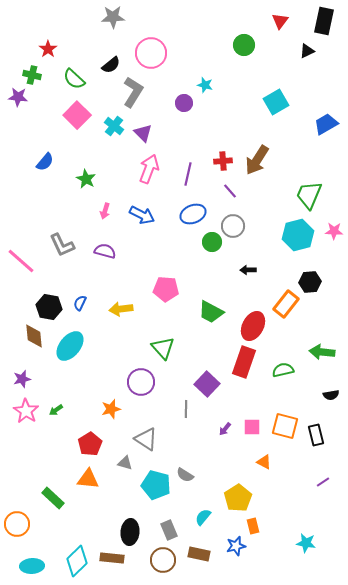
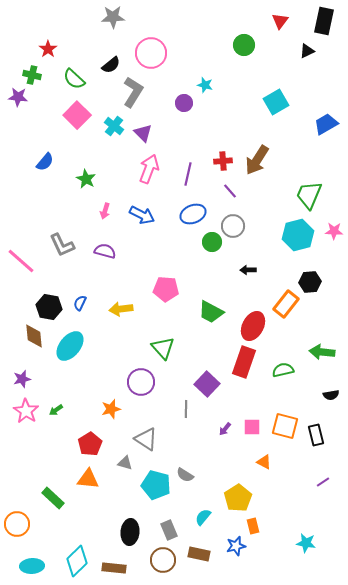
brown rectangle at (112, 558): moved 2 px right, 10 px down
